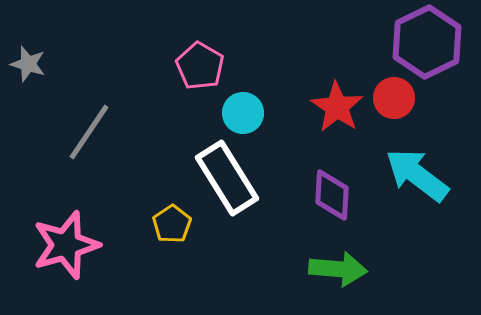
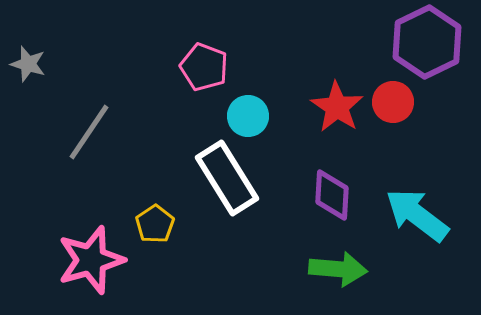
pink pentagon: moved 4 px right, 1 px down; rotated 9 degrees counterclockwise
red circle: moved 1 px left, 4 px down
cyan circle: moved 5 px right, 3 px down
cyan arrow: moved 40 px down
yellow pentagon: moved 17 px left
pink star: moved 25 px right, 15 px down
